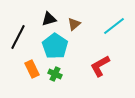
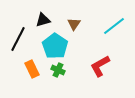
black triangle: moved 6 px left, 1 px down
brown triangle: rotated 16 degrees counterclockwise
black line: moved 2 px down
green cross: moved 3 px right, 4 px up
